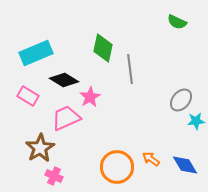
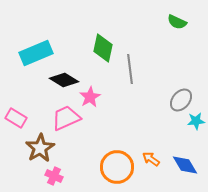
pink rectangle: moved 12 px left, 22 px down
